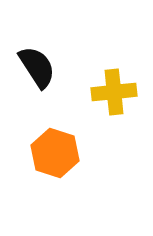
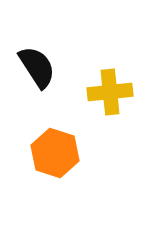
yellow cross: moved 4 px left
